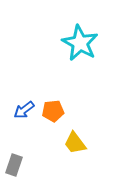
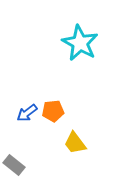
blue arrow: moved 3 px right, 3 px down
gray rectangle: rotated 70 degrees counterclockwise
